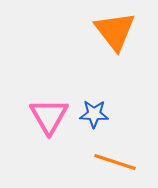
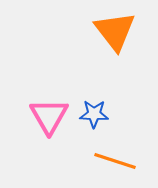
orange line: moved 1 px up
